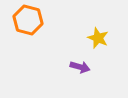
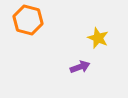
purple arrow: rotated 36 degrees counterclockwise
